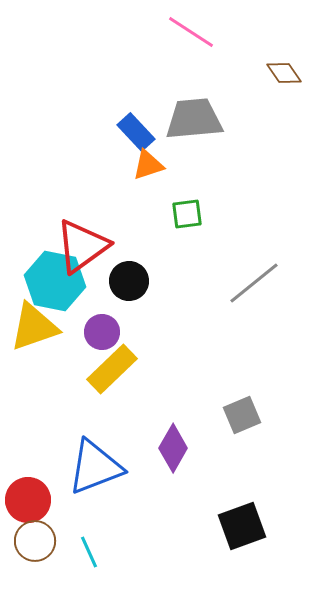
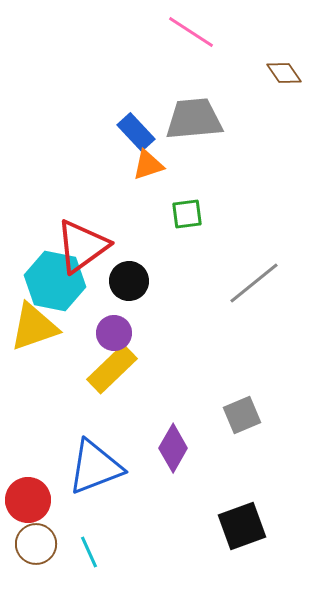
purple circle: moved 12 px right, 1 px down
brown circle: moved 1 px right, 3 px down
